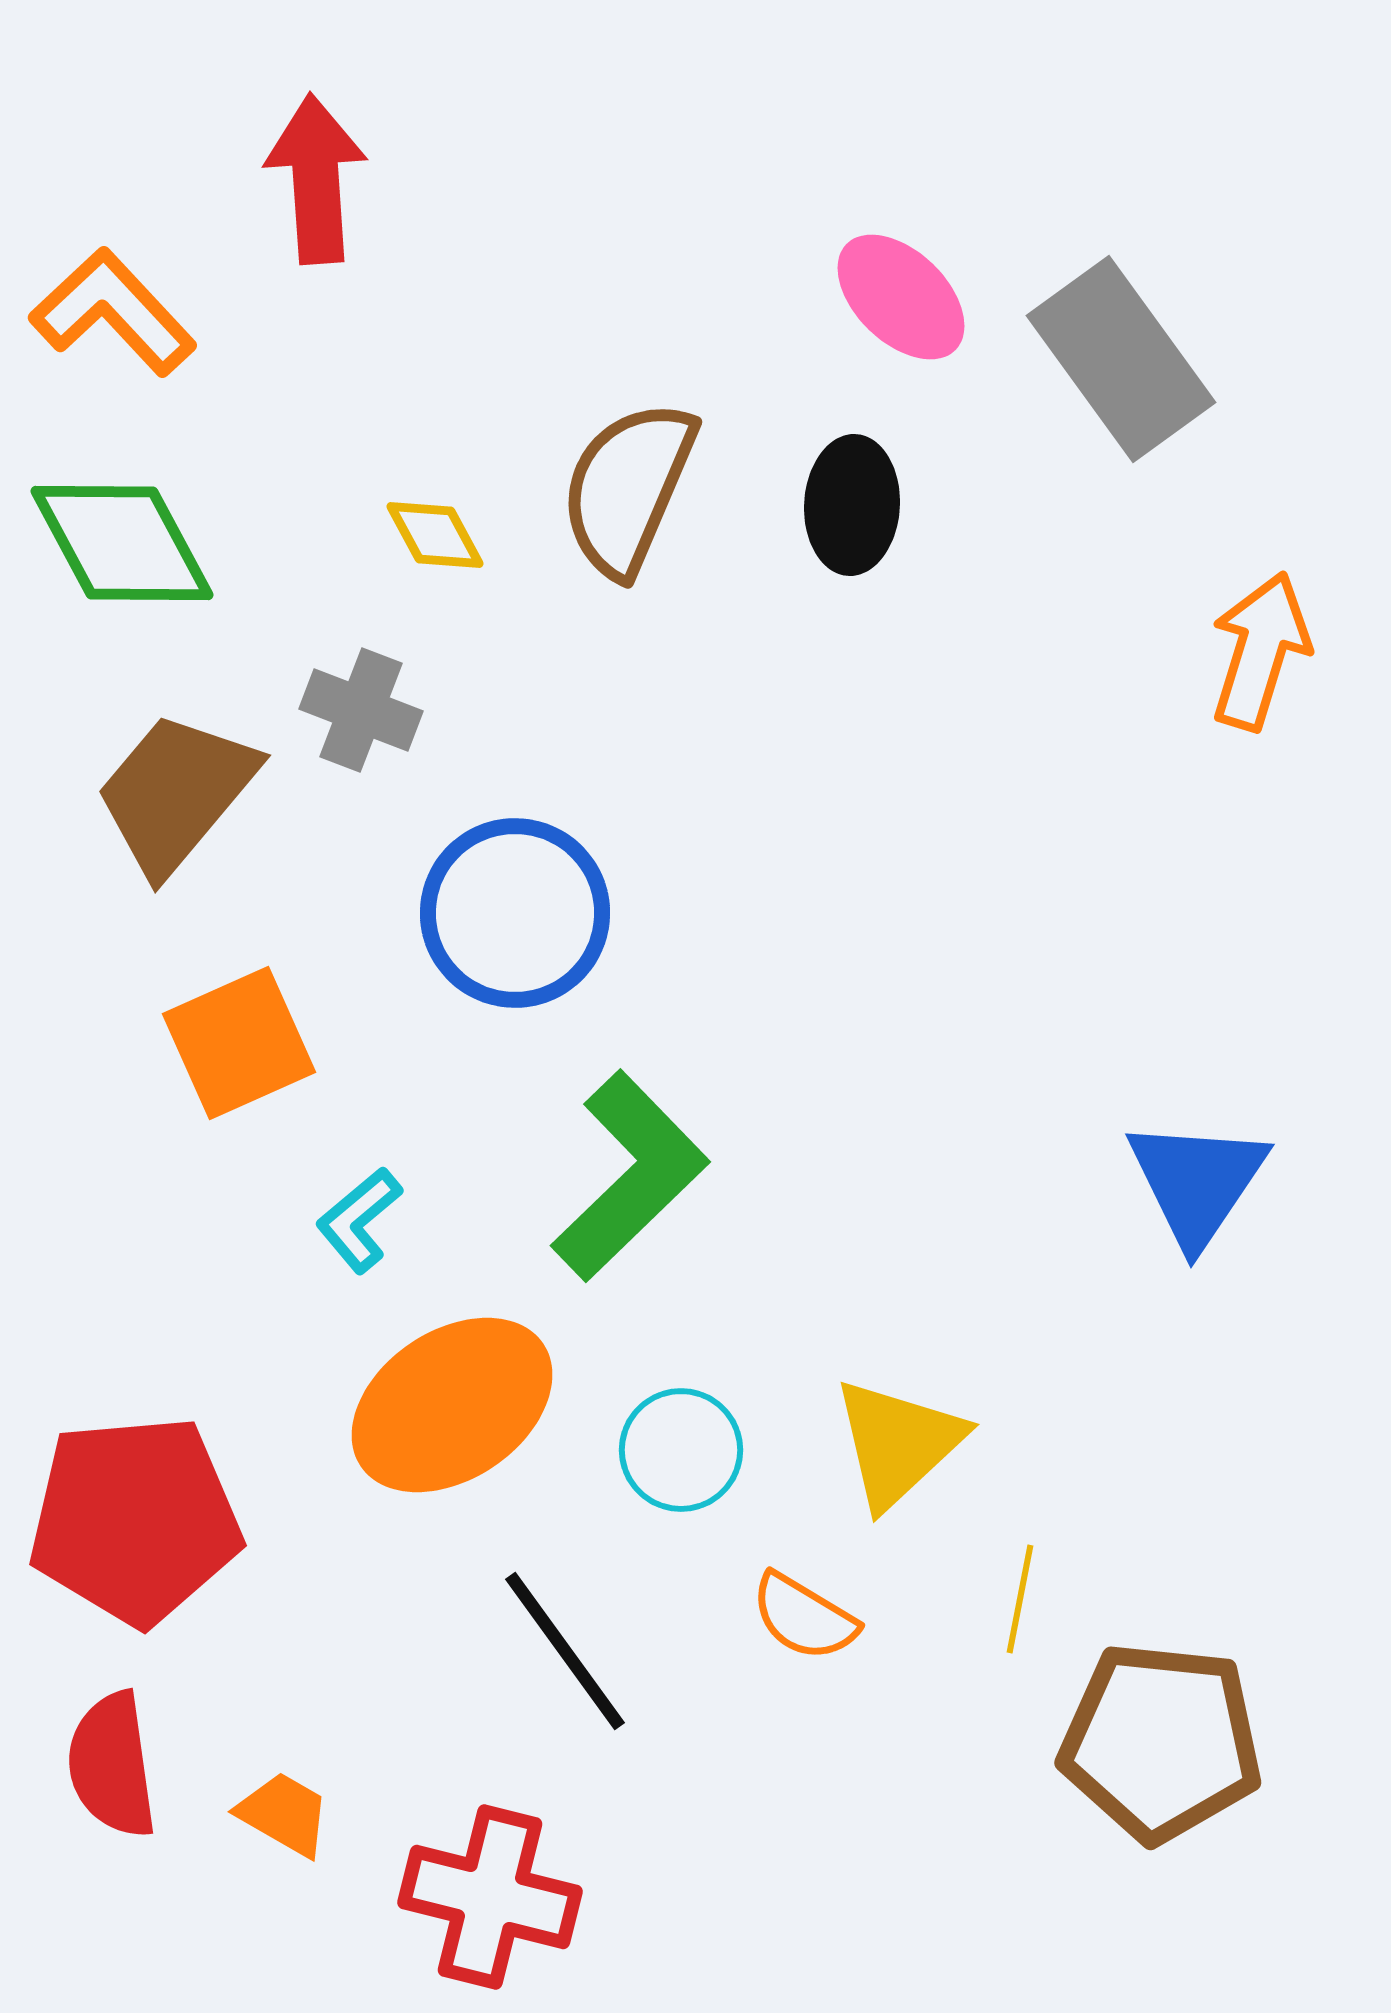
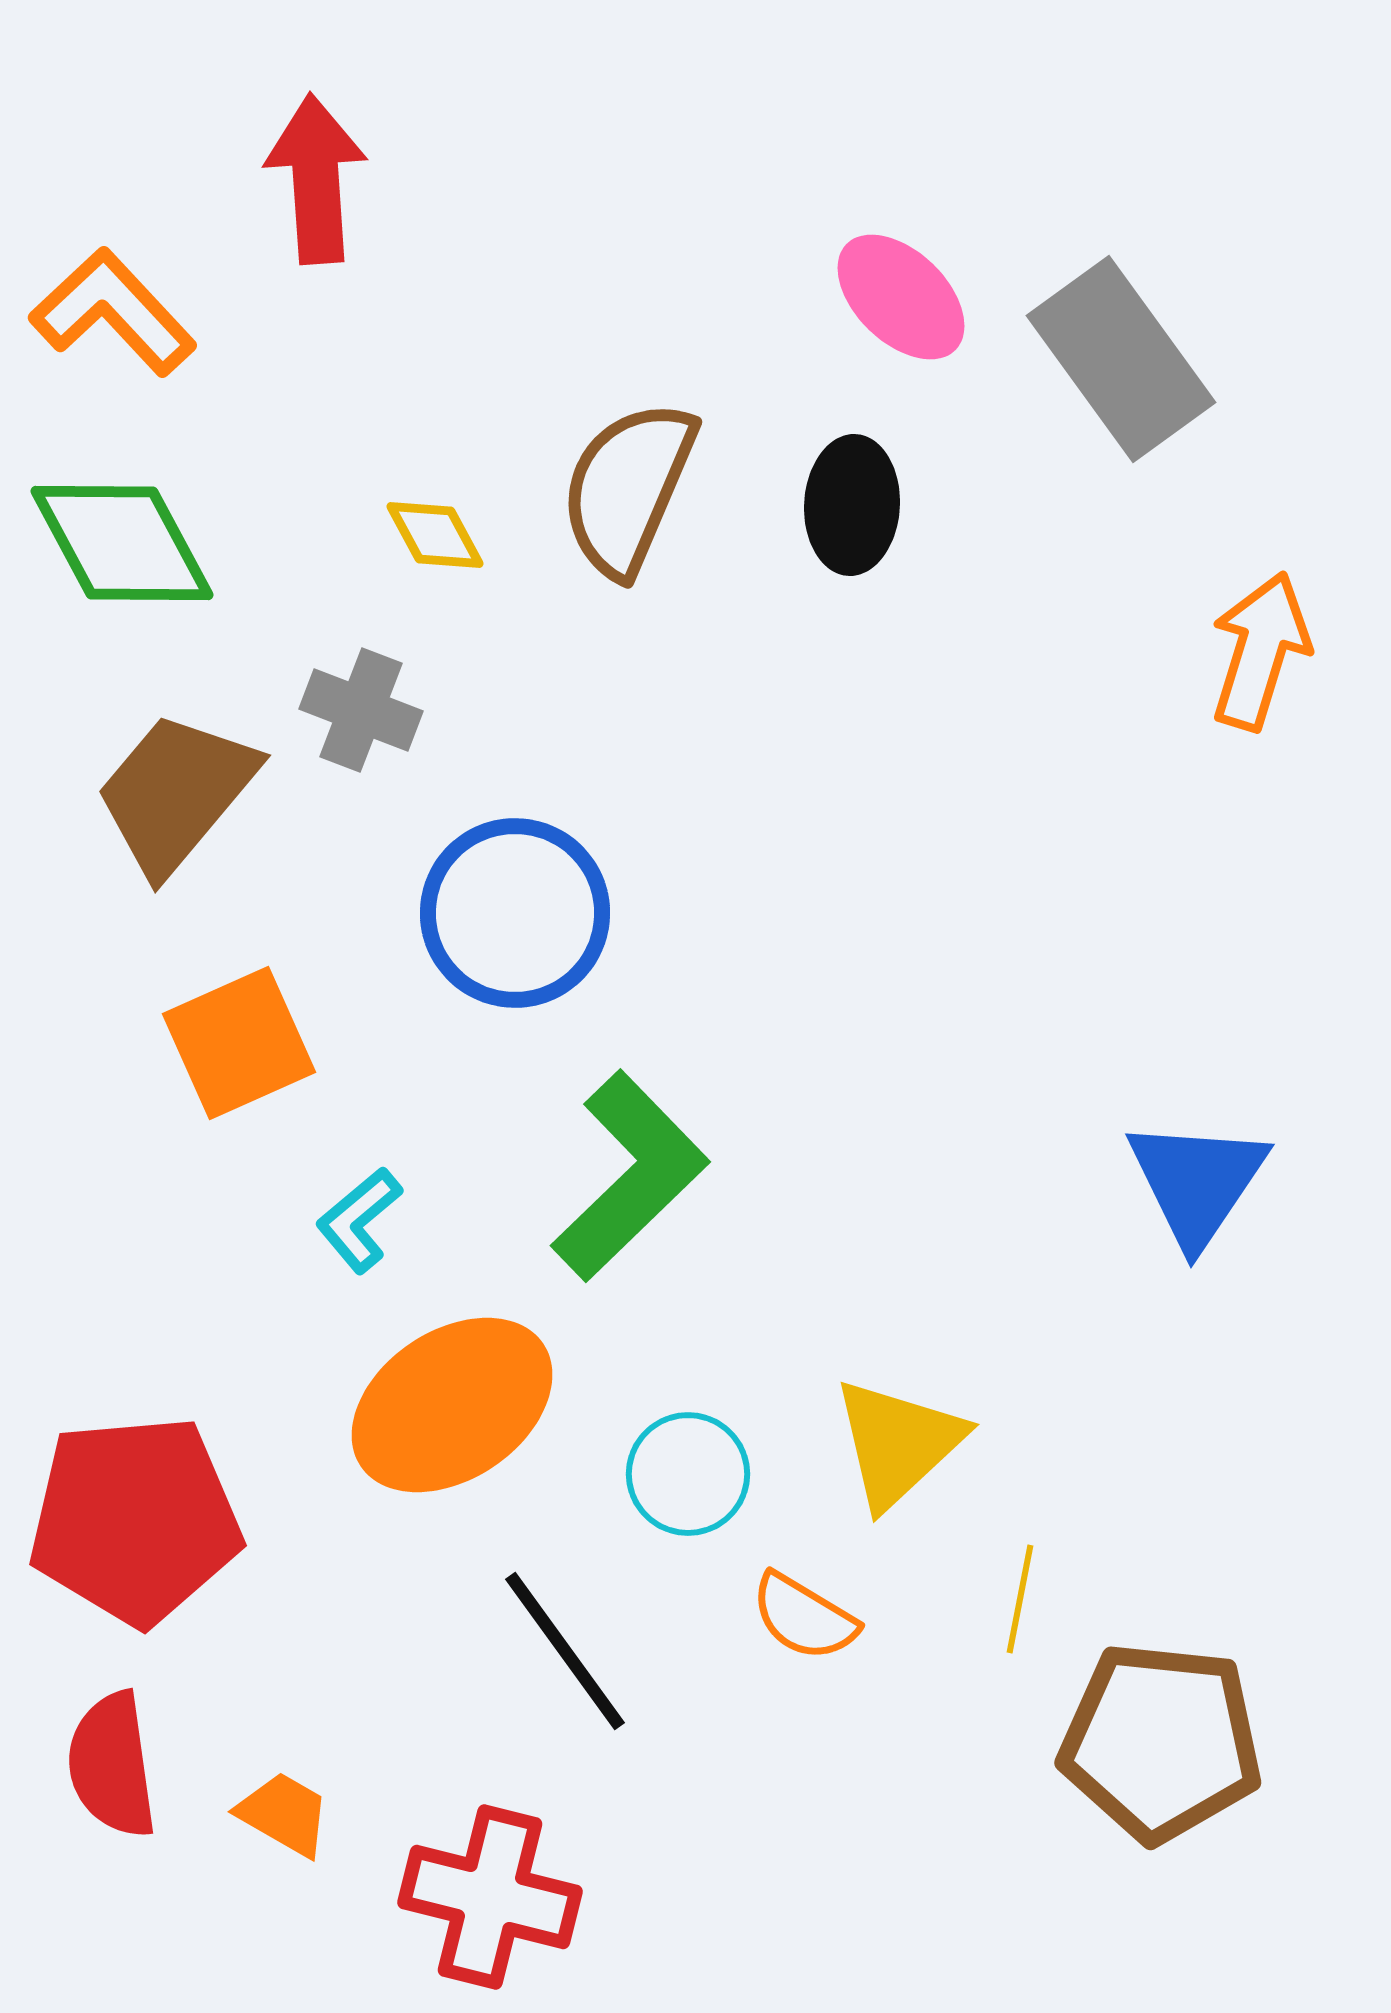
cyan circle: moved 7 px right, 24 px down
